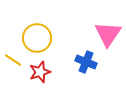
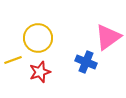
pink triangle: moved 3 px down; rotated 20 degrees clockwise
yellow circle: moved 1 px right
yellow line: rotated 54 degrees counterclockwise
